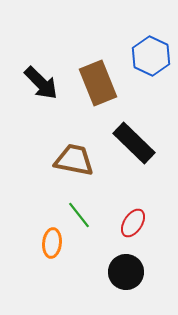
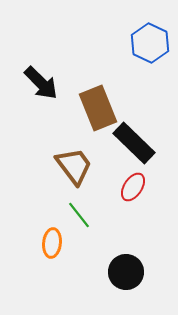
blue hexagon: moved 1 px left, 13 px up
brown rectangle: moved 25 px down
brown trapezoid: moved 6 px down; rotated 42 degrees clockwise
red ellipse: moved 36 px up
